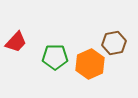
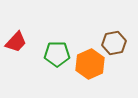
green pentagon: moved 2 px right, 3 px up
